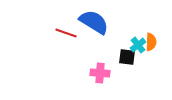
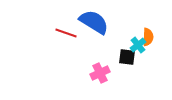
orange semicircle: moved 3 px left, 5 px up
pink cross: rotated 30 degrees counterclockwise
